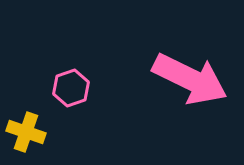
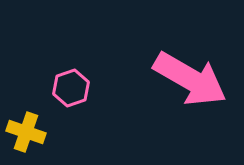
pink arrow: rotated 4 degrees clockwise
